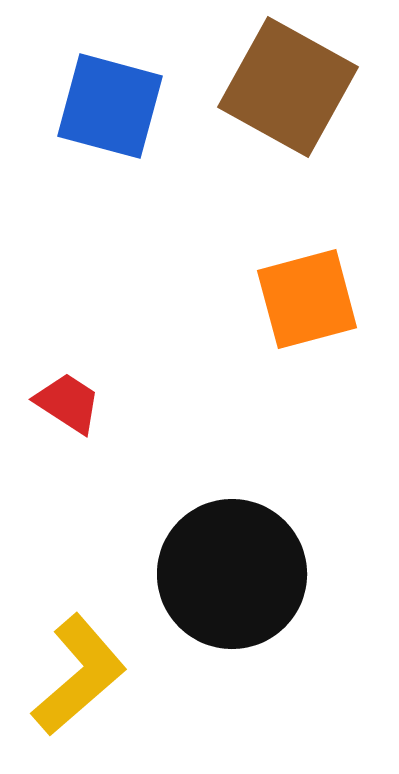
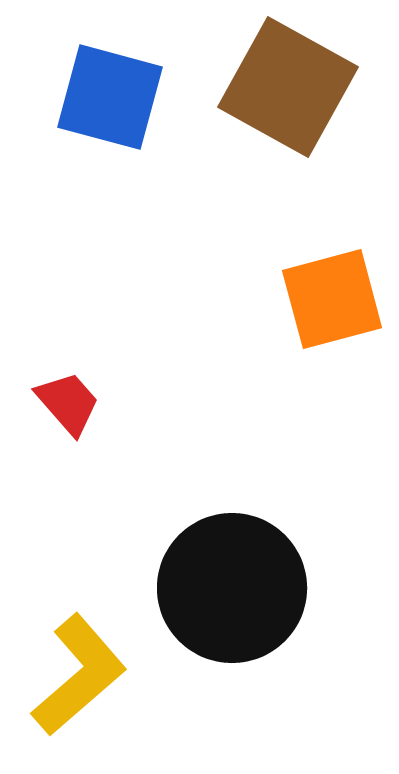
blue square: moved 9 px up
orange square: moved 25 px right
red trapezoid: rotated 16 degrees clockwise
black circle: moved 14 px down
